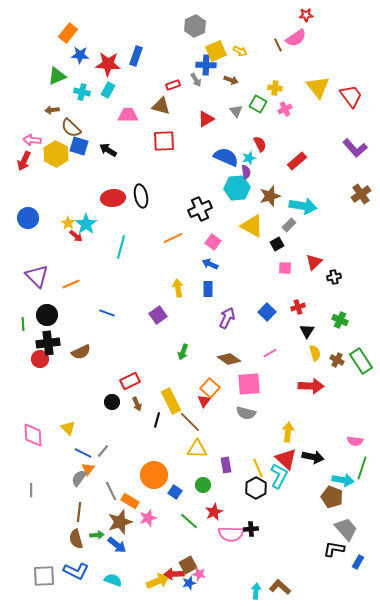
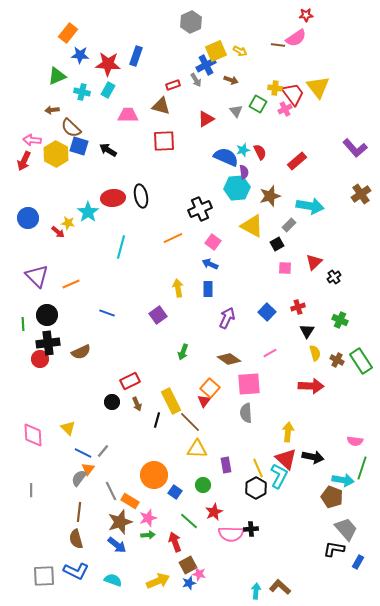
gray hexagon at (195, 26): moved 4 px left, 4 px up
brown line at (278, 45): rotated 56 degrees counterclockwise
blue cross at (206, 65): rotated 30 degrees counterclockwise
red trapezoid at (351, 96): moved 58 px left, 2 px up
red semicircle at (260, 144): moved 8 px down
cyan star at (249, 158): moved 6 px left, 8 px up
purple semicircle at (246, 172): moved 2 px left
cyan arrow at (303, 206): moved 7 px right
yellow star at (68, 223): rotated 24 degrees counterclockwise
cyan star at (86, 224): moved 2 px right, 12 px up
red arrow at (76, 236): moved 18 px left, 4 px up
black cross at (334, 277): rotated 24 degrees counterclockwise
gray semicircle at (246, 413): rotated 72 degrees clockwise
green arrow at (97, 535): moved 51 px right
red arrow at (174, 574): moved 1 px right, 32 px up; rotated 72 degrees clockwise
